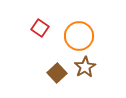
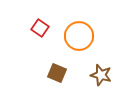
brown star: moved 16 px right, 8 px down; rotated 25 degrees counterclockwise
brown square: rotated 24 degrees counterclockwise
